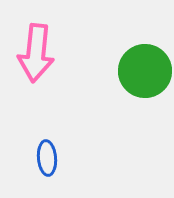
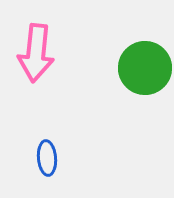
green circle: moved 3 px up
